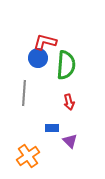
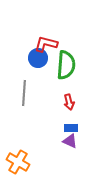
red L-shape: moved 1 px right, 2 px down
blue rectangle: moved 19 px right
purple triangle: rotated 21 degrees counterclockwise
orange cross: moved 10 px left, 6 px down; rotated 25 degrees counterclockwise
